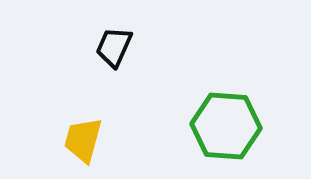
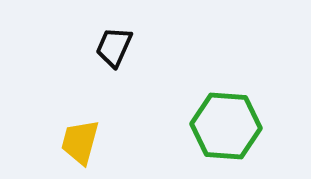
yellow trapezoid: moved 3 px left, 2 px down
